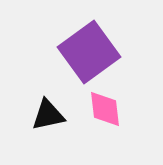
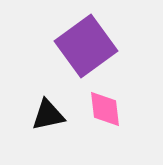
purple square: moved 3 px left, 6 px up
